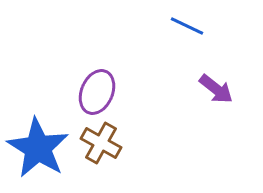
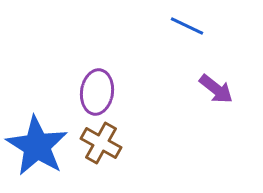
purple ellipse: rotated 15 degrees counterclockwise
blue star: moved 1 px left, 2 px up
